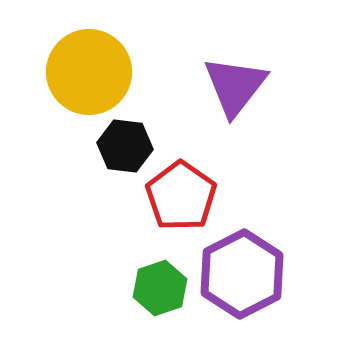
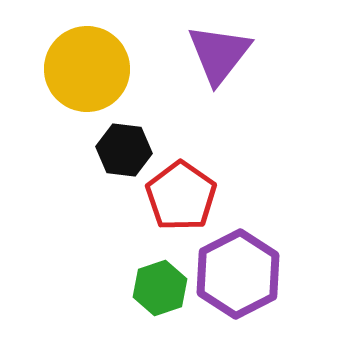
yellow circle: moved 2 px left, 3 px up
purple triangle: moved 16 px left, 32 px up
black hexagon: moved 1 px left, 4 px down
purple hexagon: moved 4 px left
